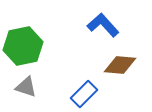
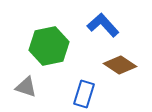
green hexagon: moved 26 px right
brown diamond: rotated 28 degrees clockwise
blue rectangle: rotated 28 degrees counterclockwise
